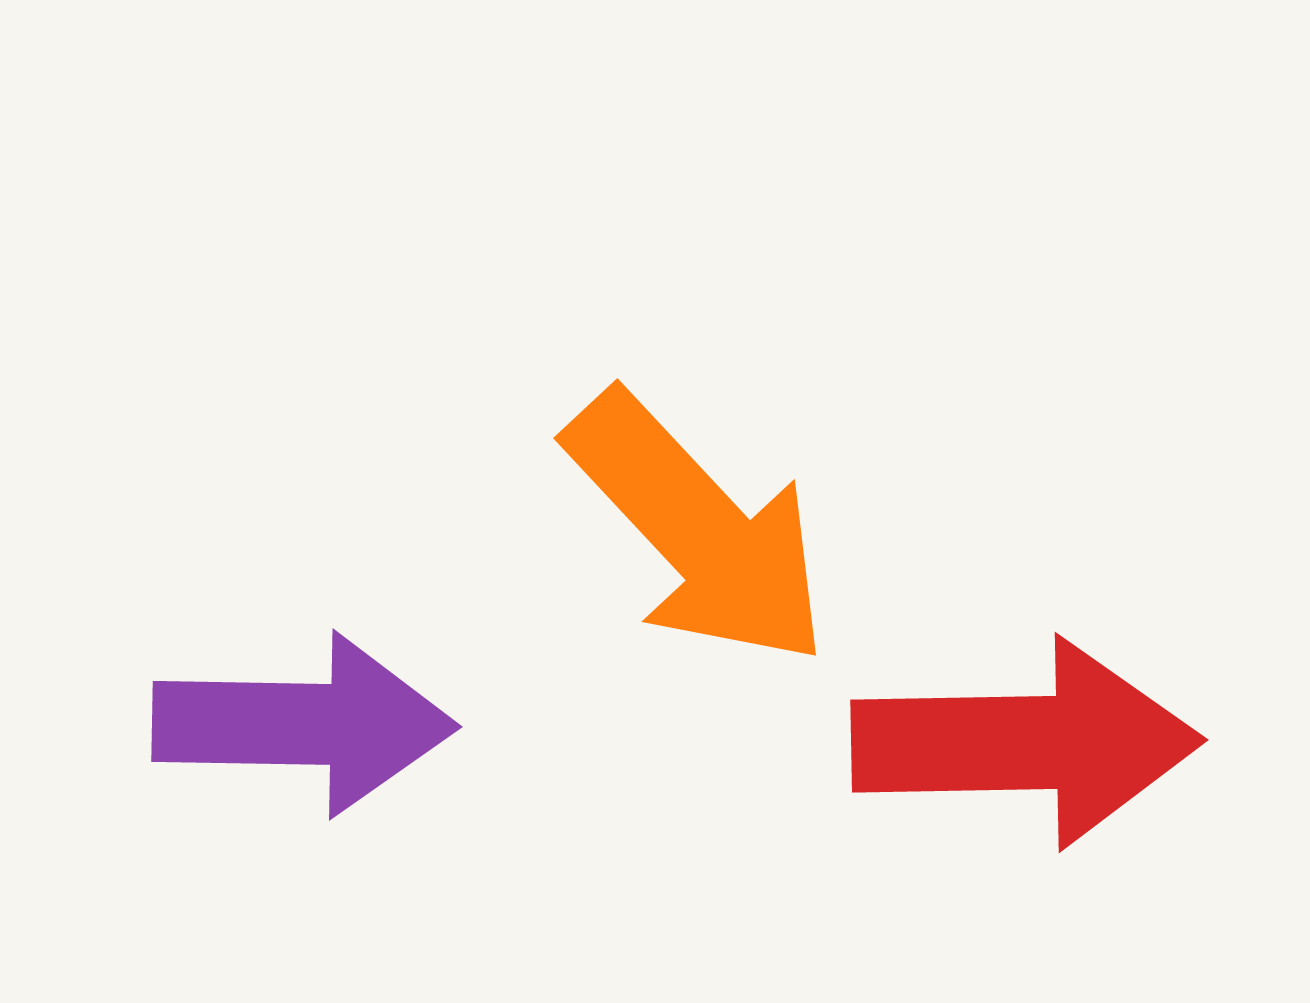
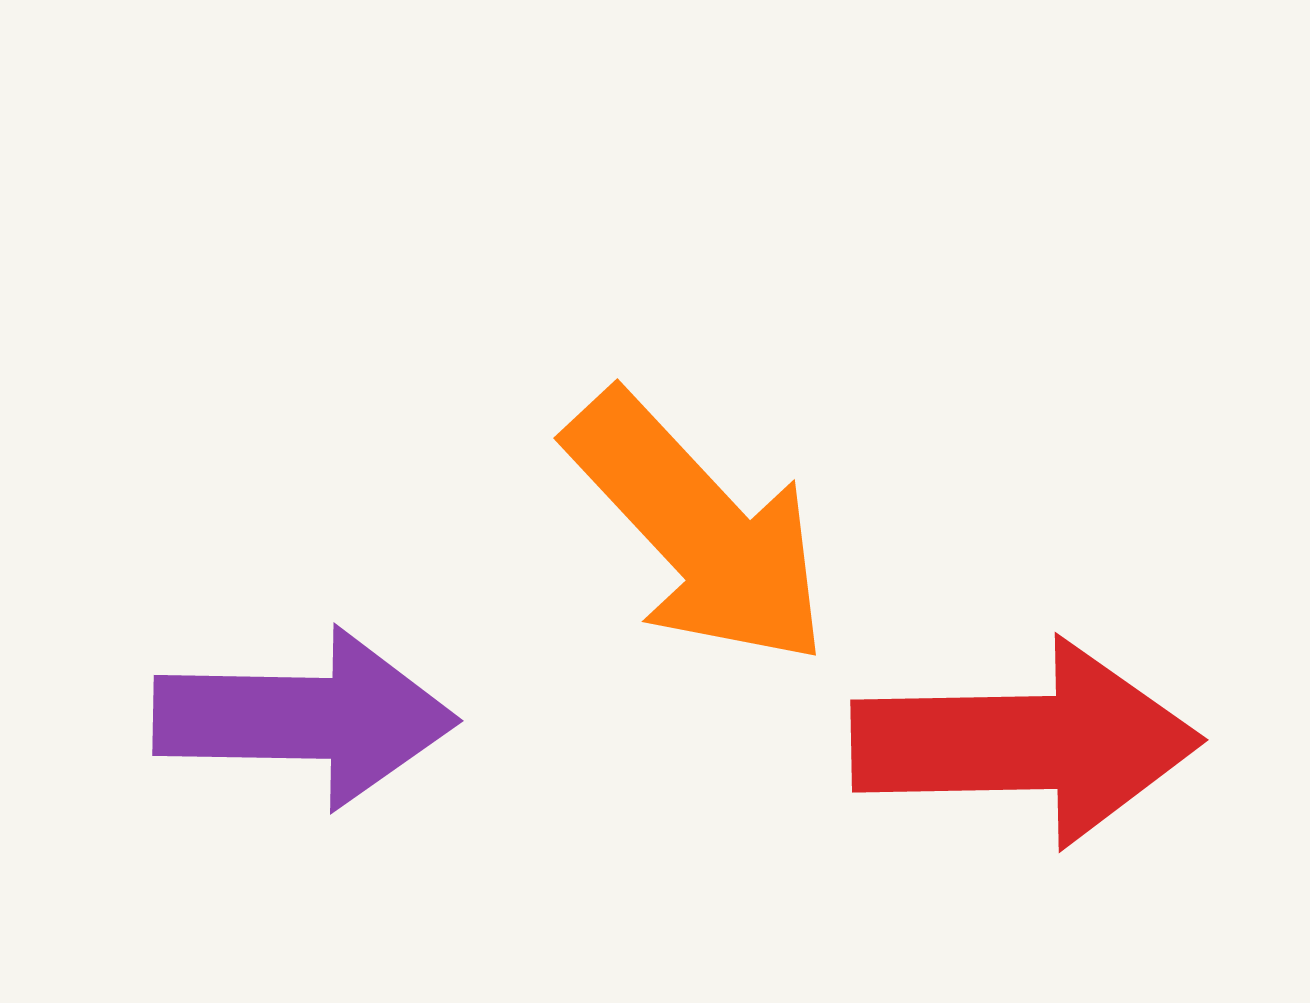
purple arrow: moved 1 px right, 6 px up
